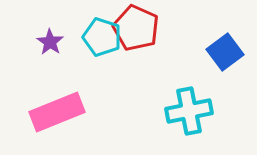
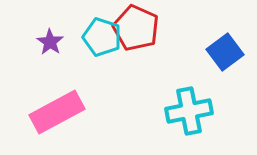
pink rectangle: rotated 6 degrees counterclockwise
